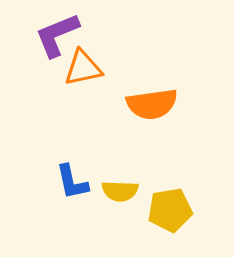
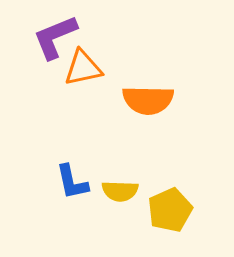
purple L-shape: moved 2 px left, 2 px down
orange semicircle: moved 4 px left, 4 px up; rotated 9 degrees clockwise
yellow pentagon: rotated 15 degrees counterclockwise
